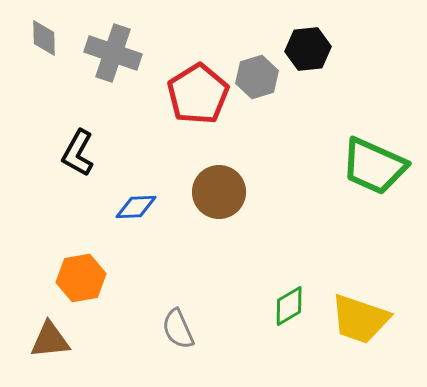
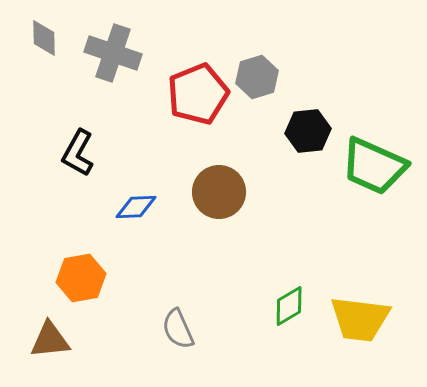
black hexagon: moved 82 px down
red pentagon: rotated 10 degrees clockwise
yellow trapezoid: rotated 12 degrees counterclockwise
